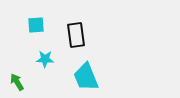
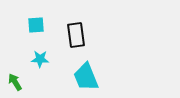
cyan star: moved 5 px left
green arrow: moved 2 px left
